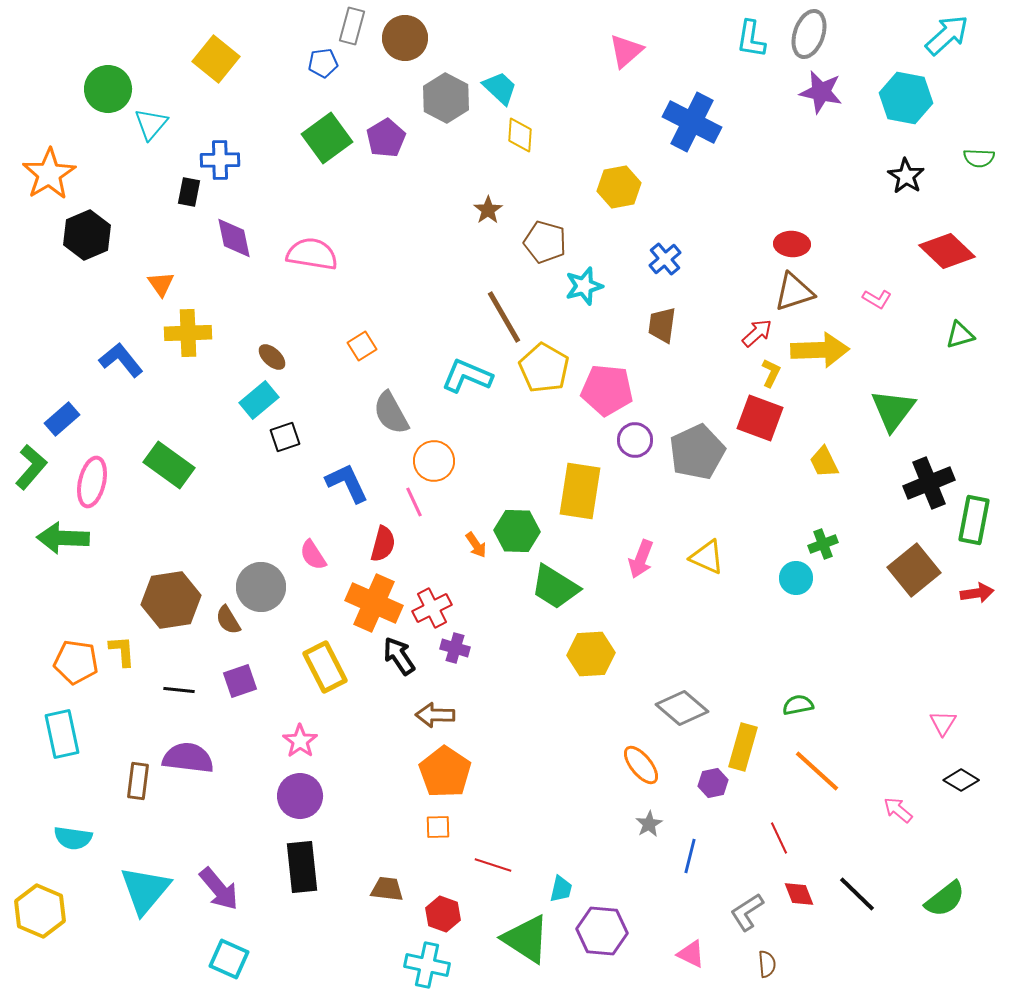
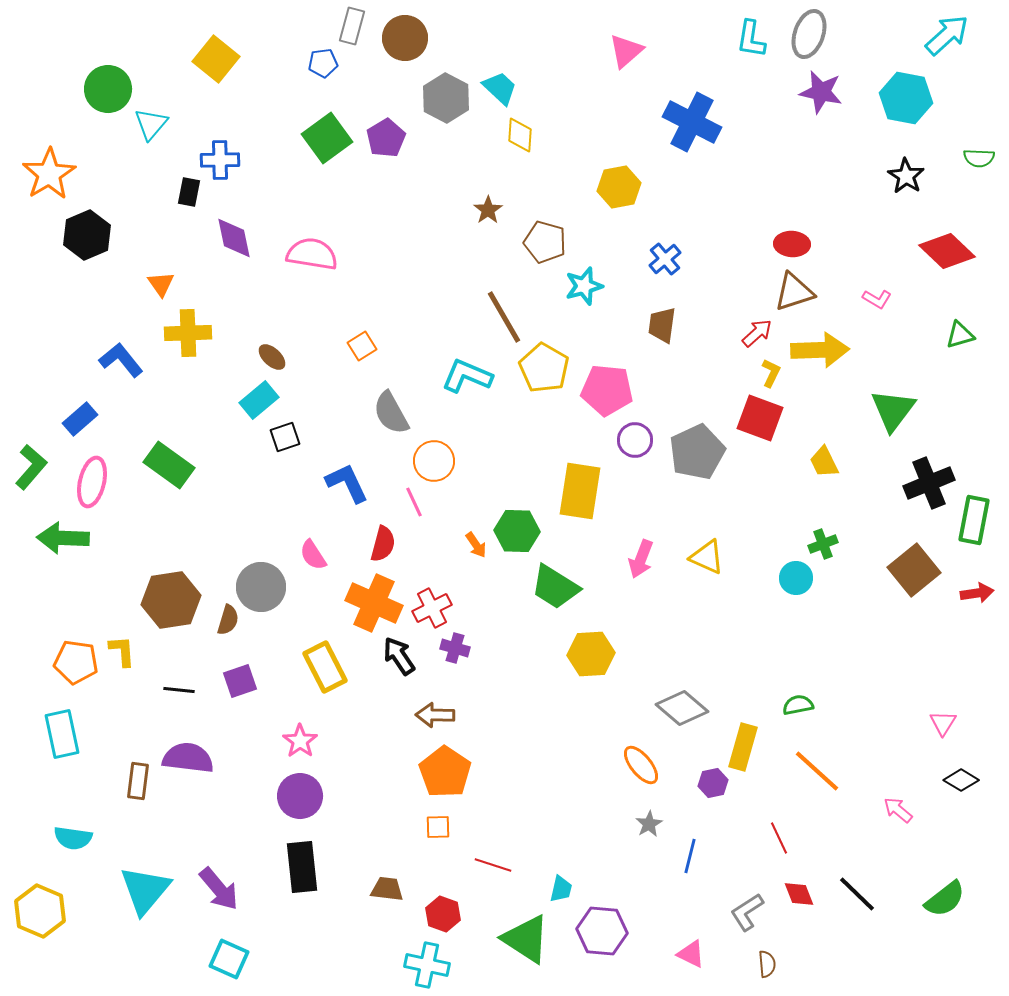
blue rectangle at (62, 419): moved 18 px right
brown semicircle at (228, 620): rotated 132 degrees counterclockwise
